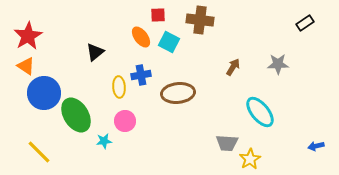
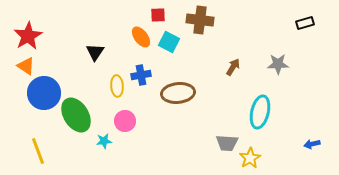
black rectangle: rotated 18 degrees clockwise
black triangle: rotated 18 degrees counterclockwise
yellow ellipse: moved 2 px left, 1 px up
cyan ellipse: rotated 52 degrees clockwise
blue arrow: moved 4 px left, 2 px up
yellow line: moved 1 px left, 1 px up; rotated 24 degrees clockwise
yellow star: moved 1 px up
